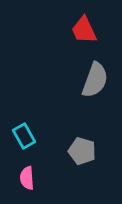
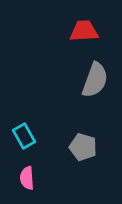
red trapezoid: moved 1 px down; rotated 112 degrees clockwise
gray pentagon: moved 1 px right, 4 px up
